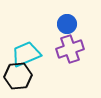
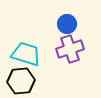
cyan trapezoid: rotated 40 degrees clockwise
black hexagon: moved 3 px right, 5 px down
